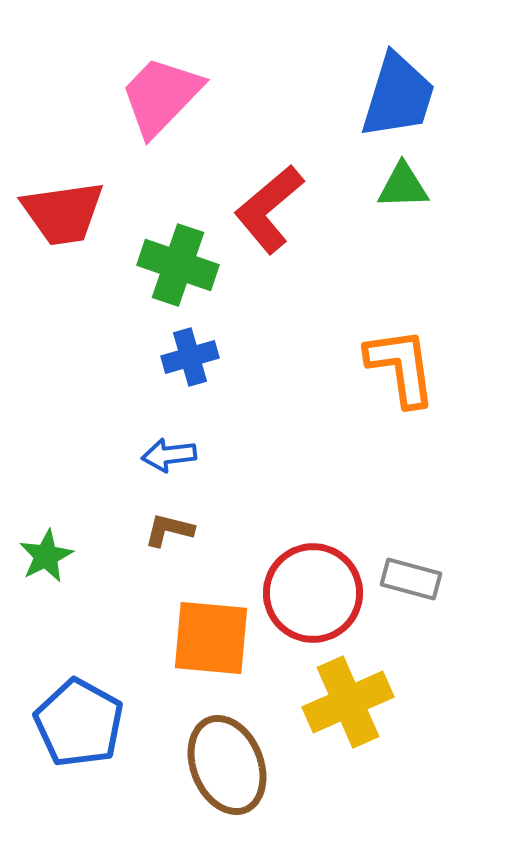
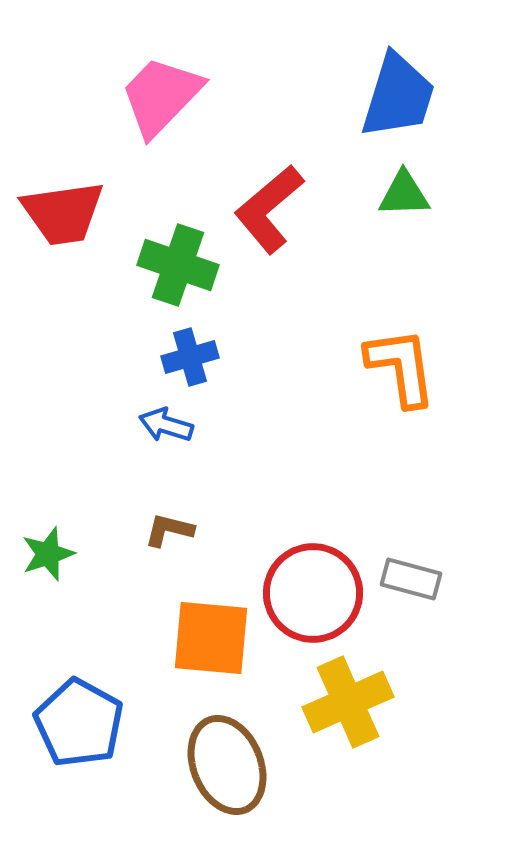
green triangle: moved 1 px right, 8 px down
blue arrow: moved 3 px left, 30 px up; rotated 24 degrees clockwise
green star: moved 2 px right, 2 px up; rotated 8 degrees clockwise
